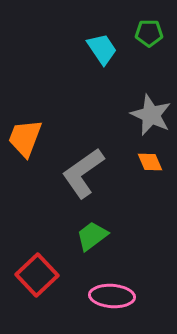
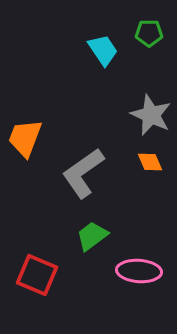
cyan trapezoid: moved 1 px right, 1 px down
red square: rotated 24 degrees counterclockwise
pink ellipse: moved 27 px right, 25 px up
